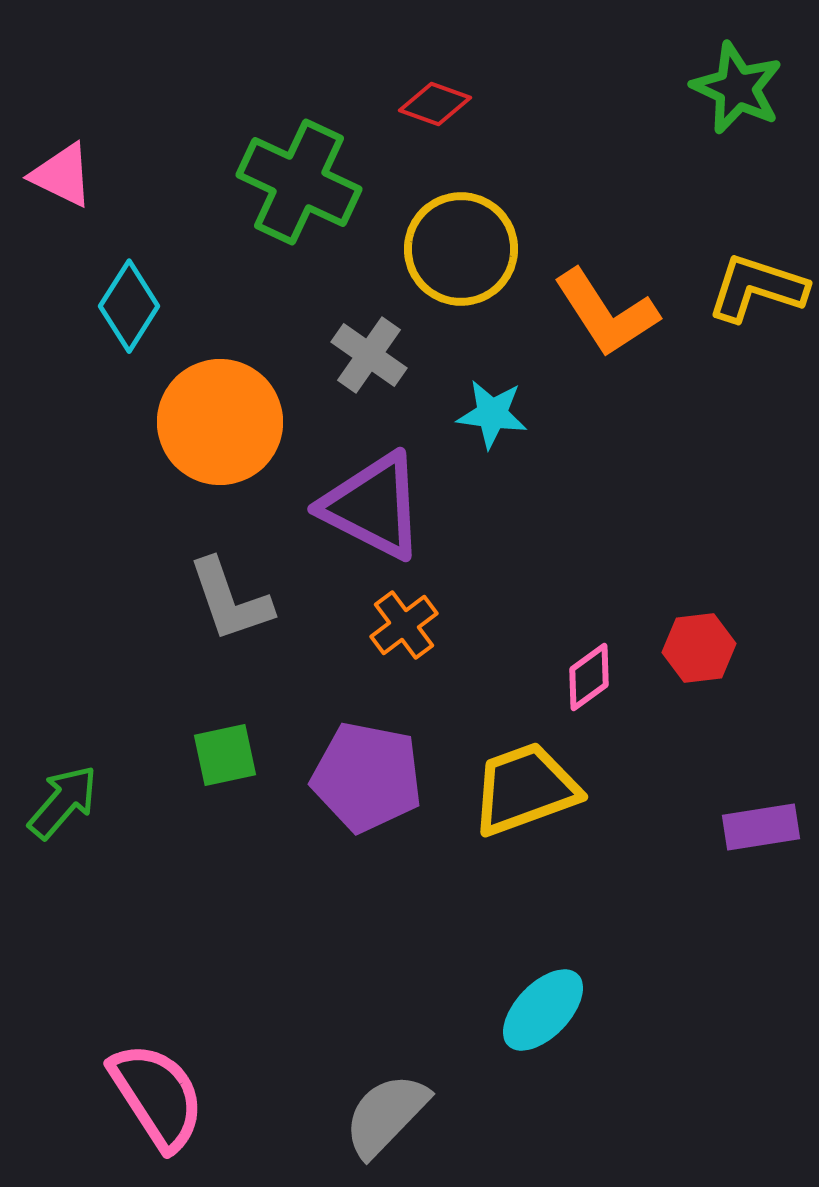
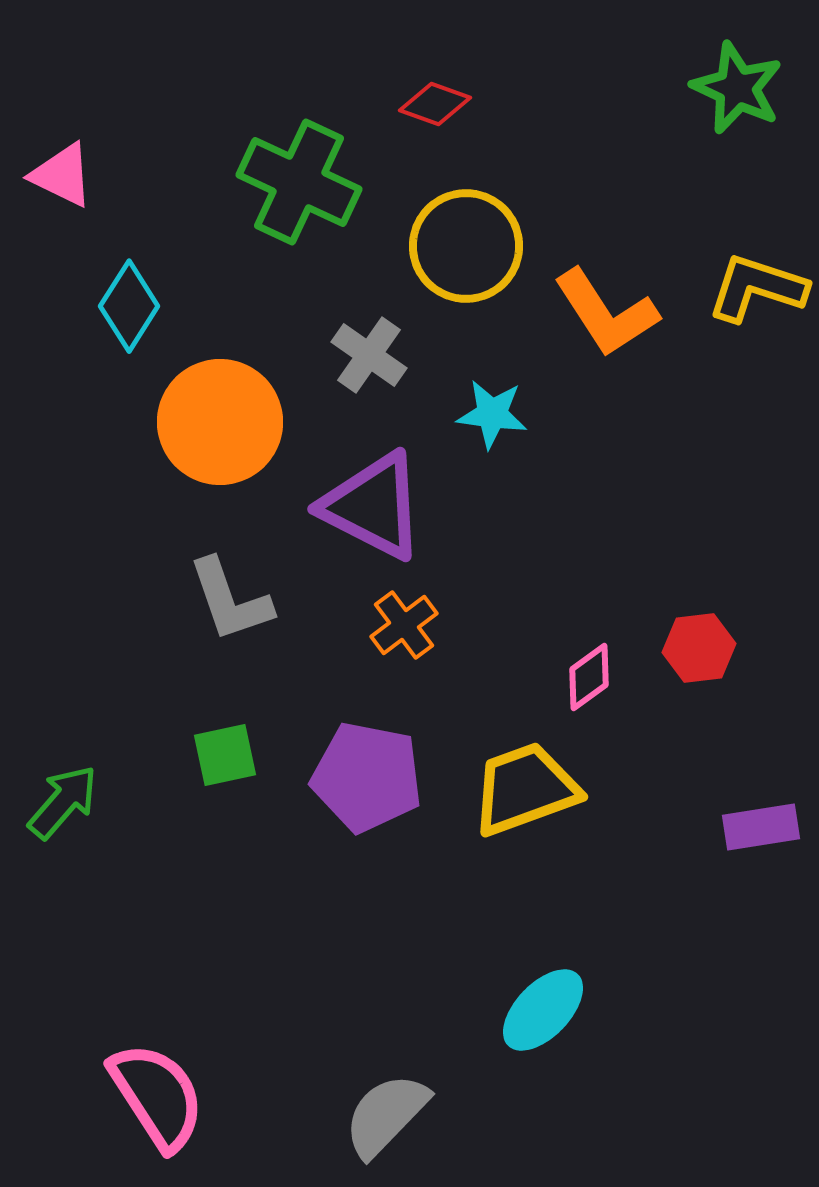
yellow circle: moved 5 px right, 3 px up
